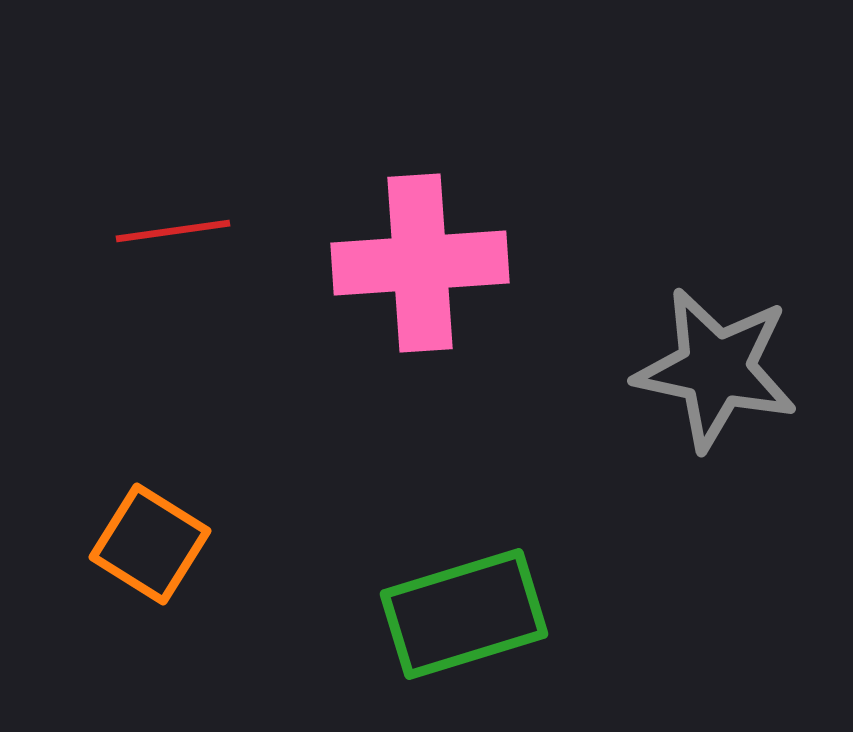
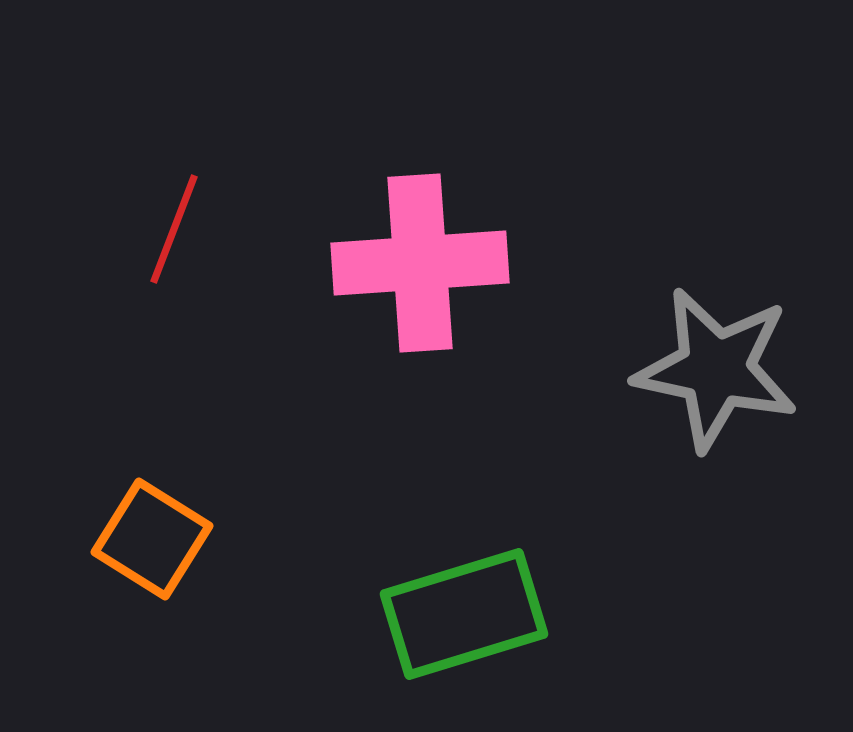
red line: moved 1 px right, 2 px up; rotated 61 degrees counterclockwise
orange square: moved 2 px right, 5 px up
